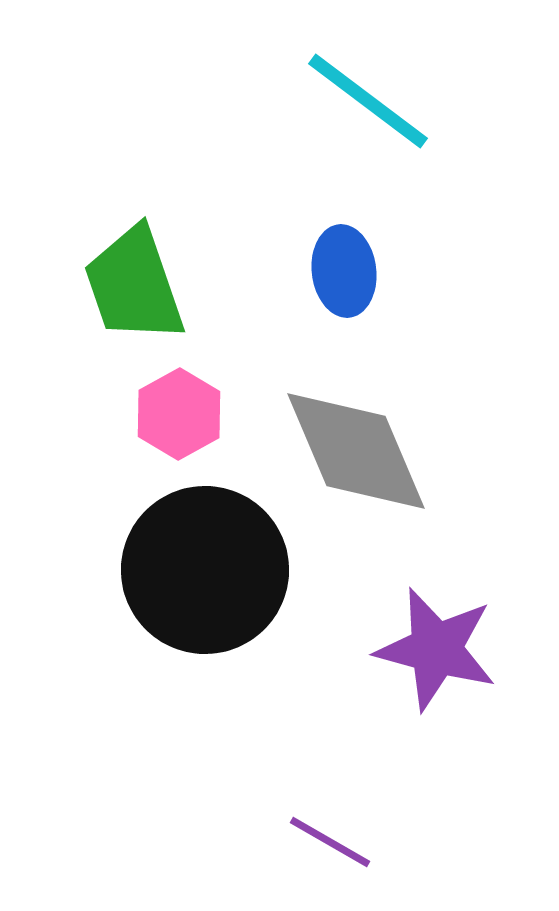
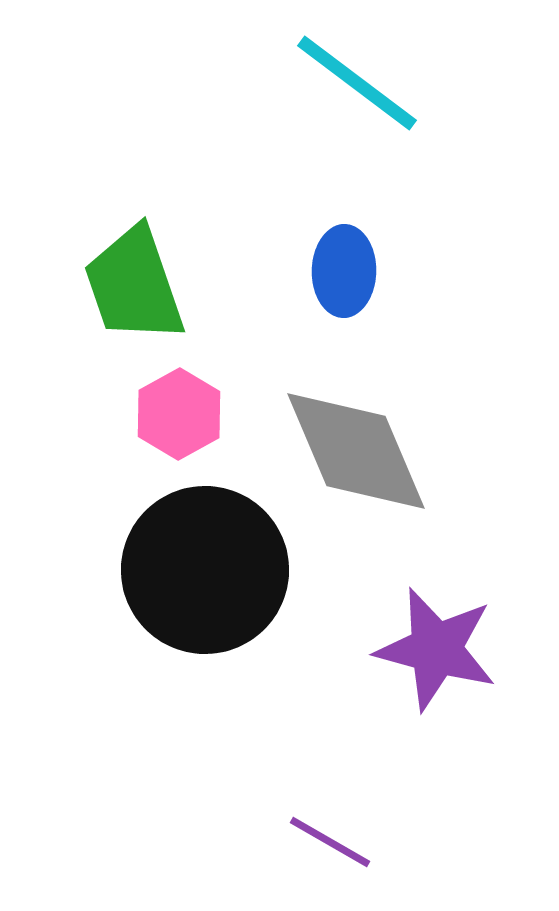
cyan line: moved 11 px left, 18 px up
blue ellipse: rotated 8 degrees clockwise
